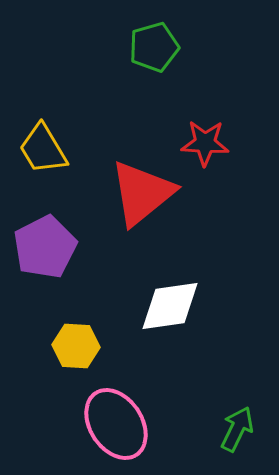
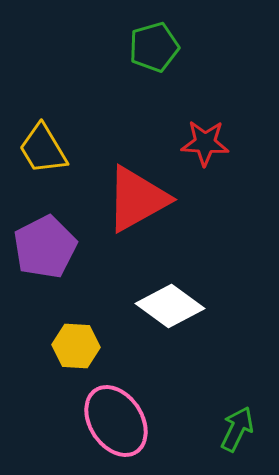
red triangle: moved 5 px left, 6 px down; rotated 10 degrees clockwise
white diamond: rotated 44 degrees clockwise
pink ellipse: moved 3 px up
